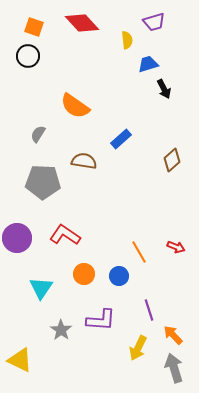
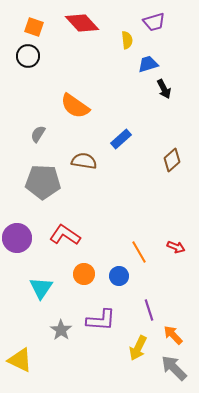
gray arrow: rotated 28 degrees counterclockwise
